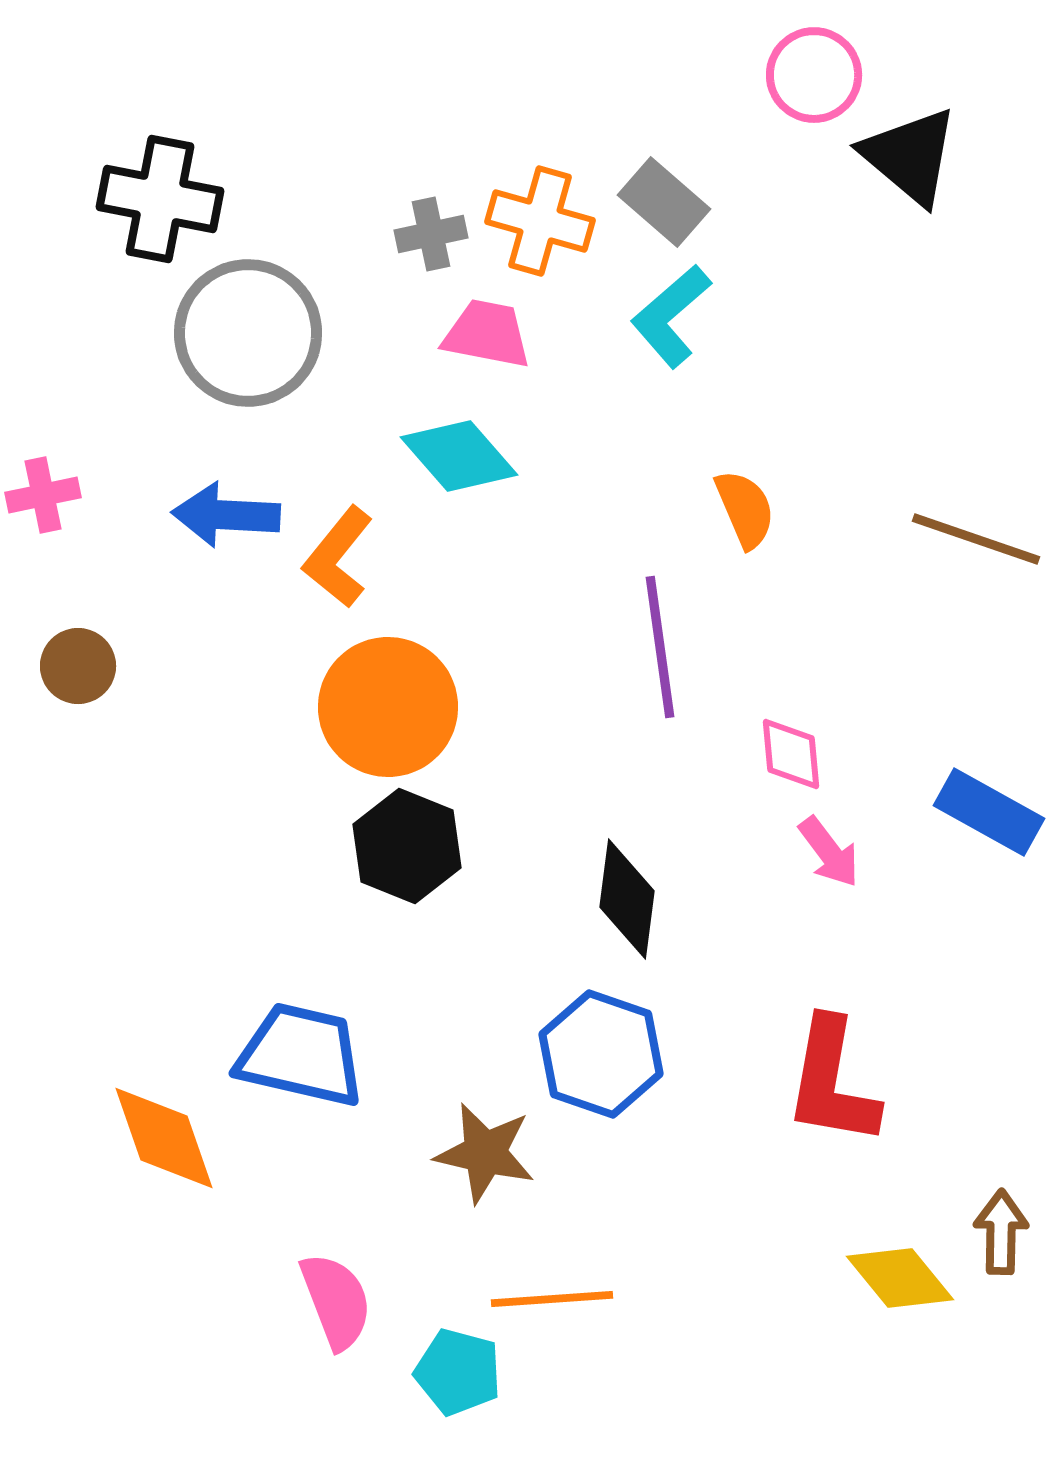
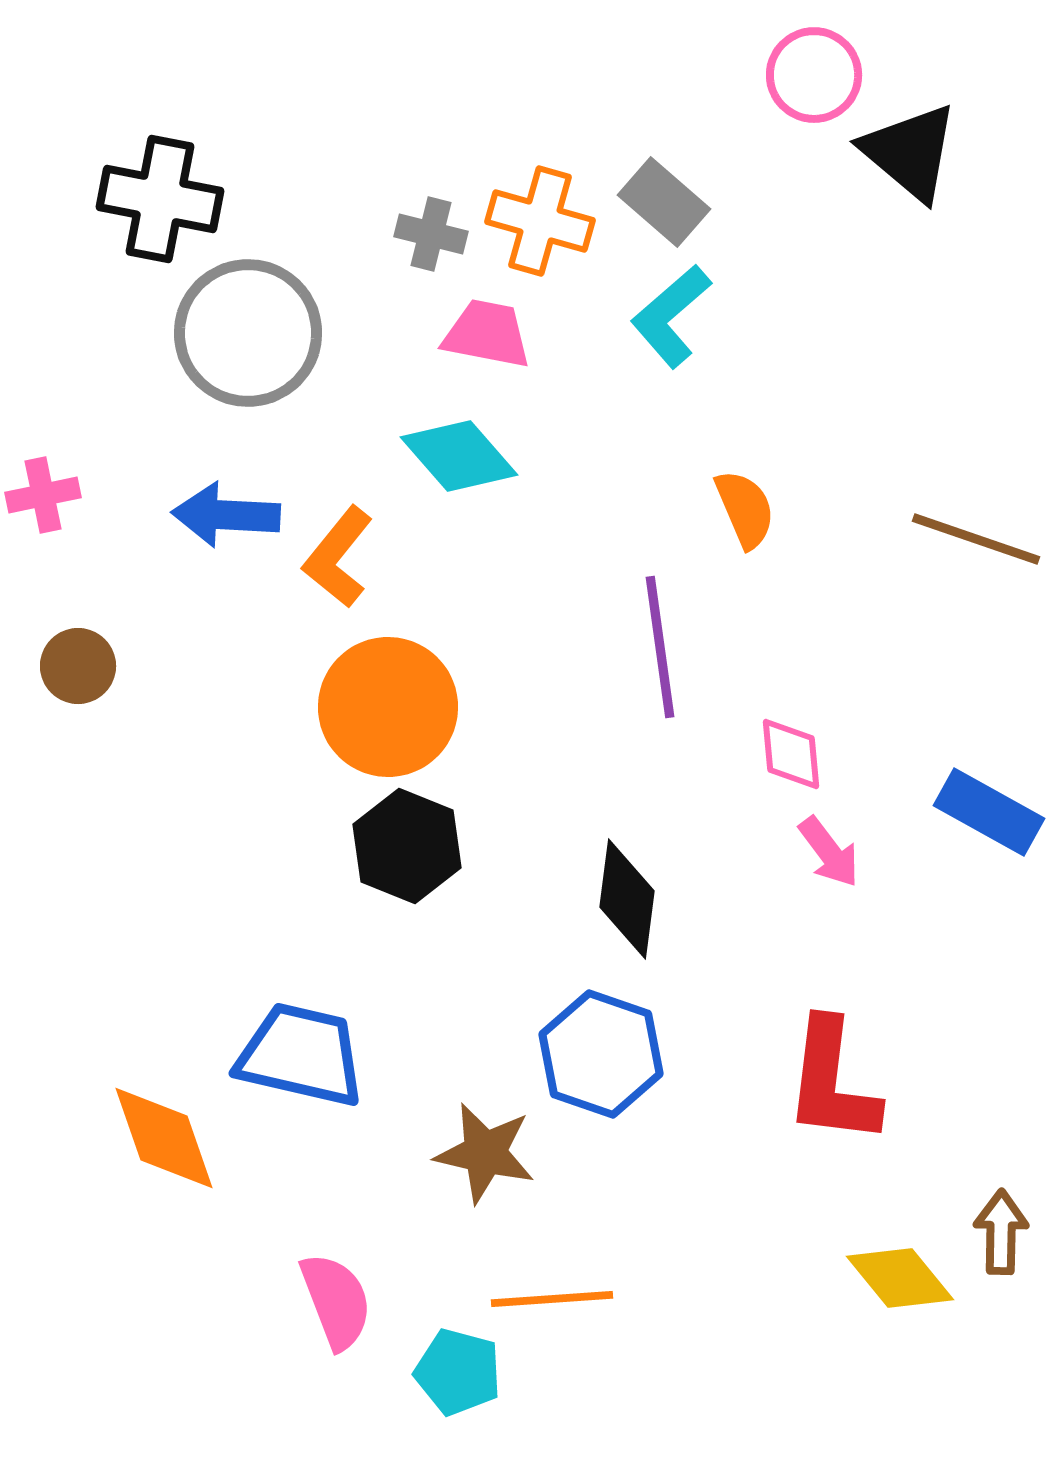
black triangle: moved 4 px up
gray cross: rotated 26 degrees clockwise
red L-shape: rotated 3 degrees counterclockwise
